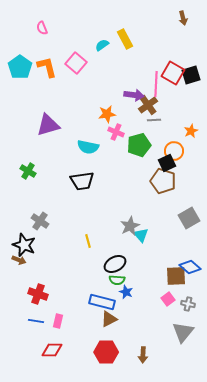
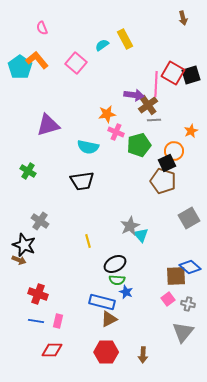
orange L-shape at (47, 67): moved 10 px left, 7 px up; rotated 25 degrees counterclockwise
